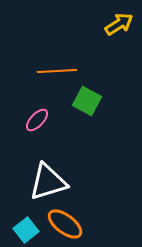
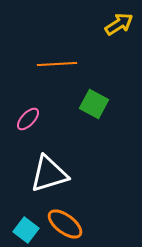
orange line: moved 7 px up
green square: moved 7 px right, 3 px down
pink ellipse: moved 9 px left, 1 px up
white triangle: moved 1 px right, 8 px up
cyan square: rotated 15 degrees counterclockwise
